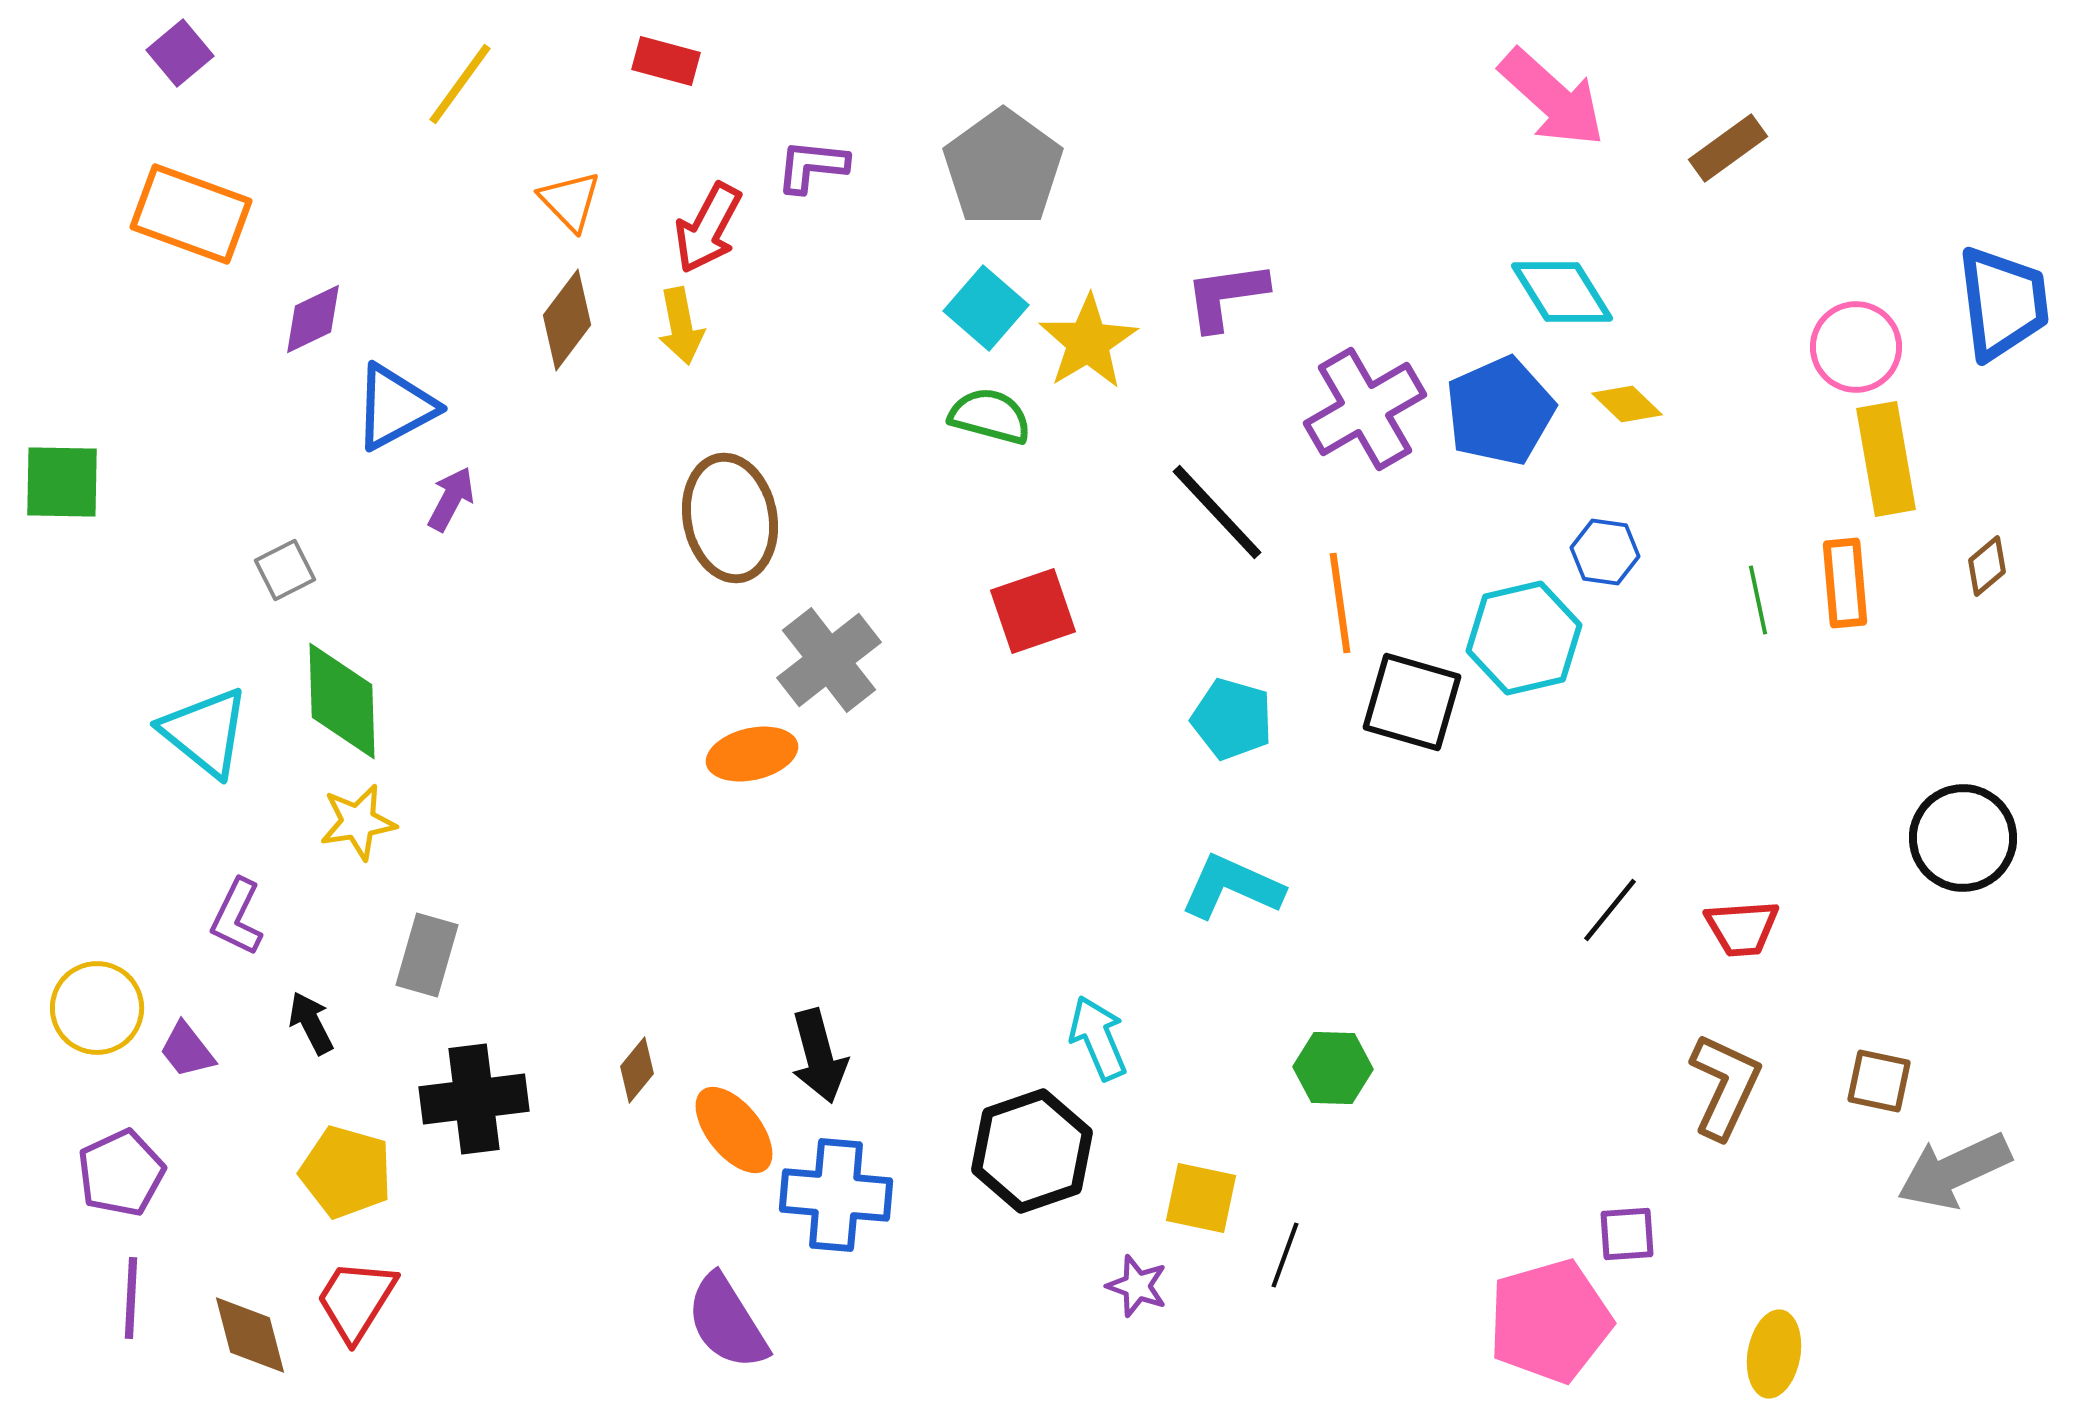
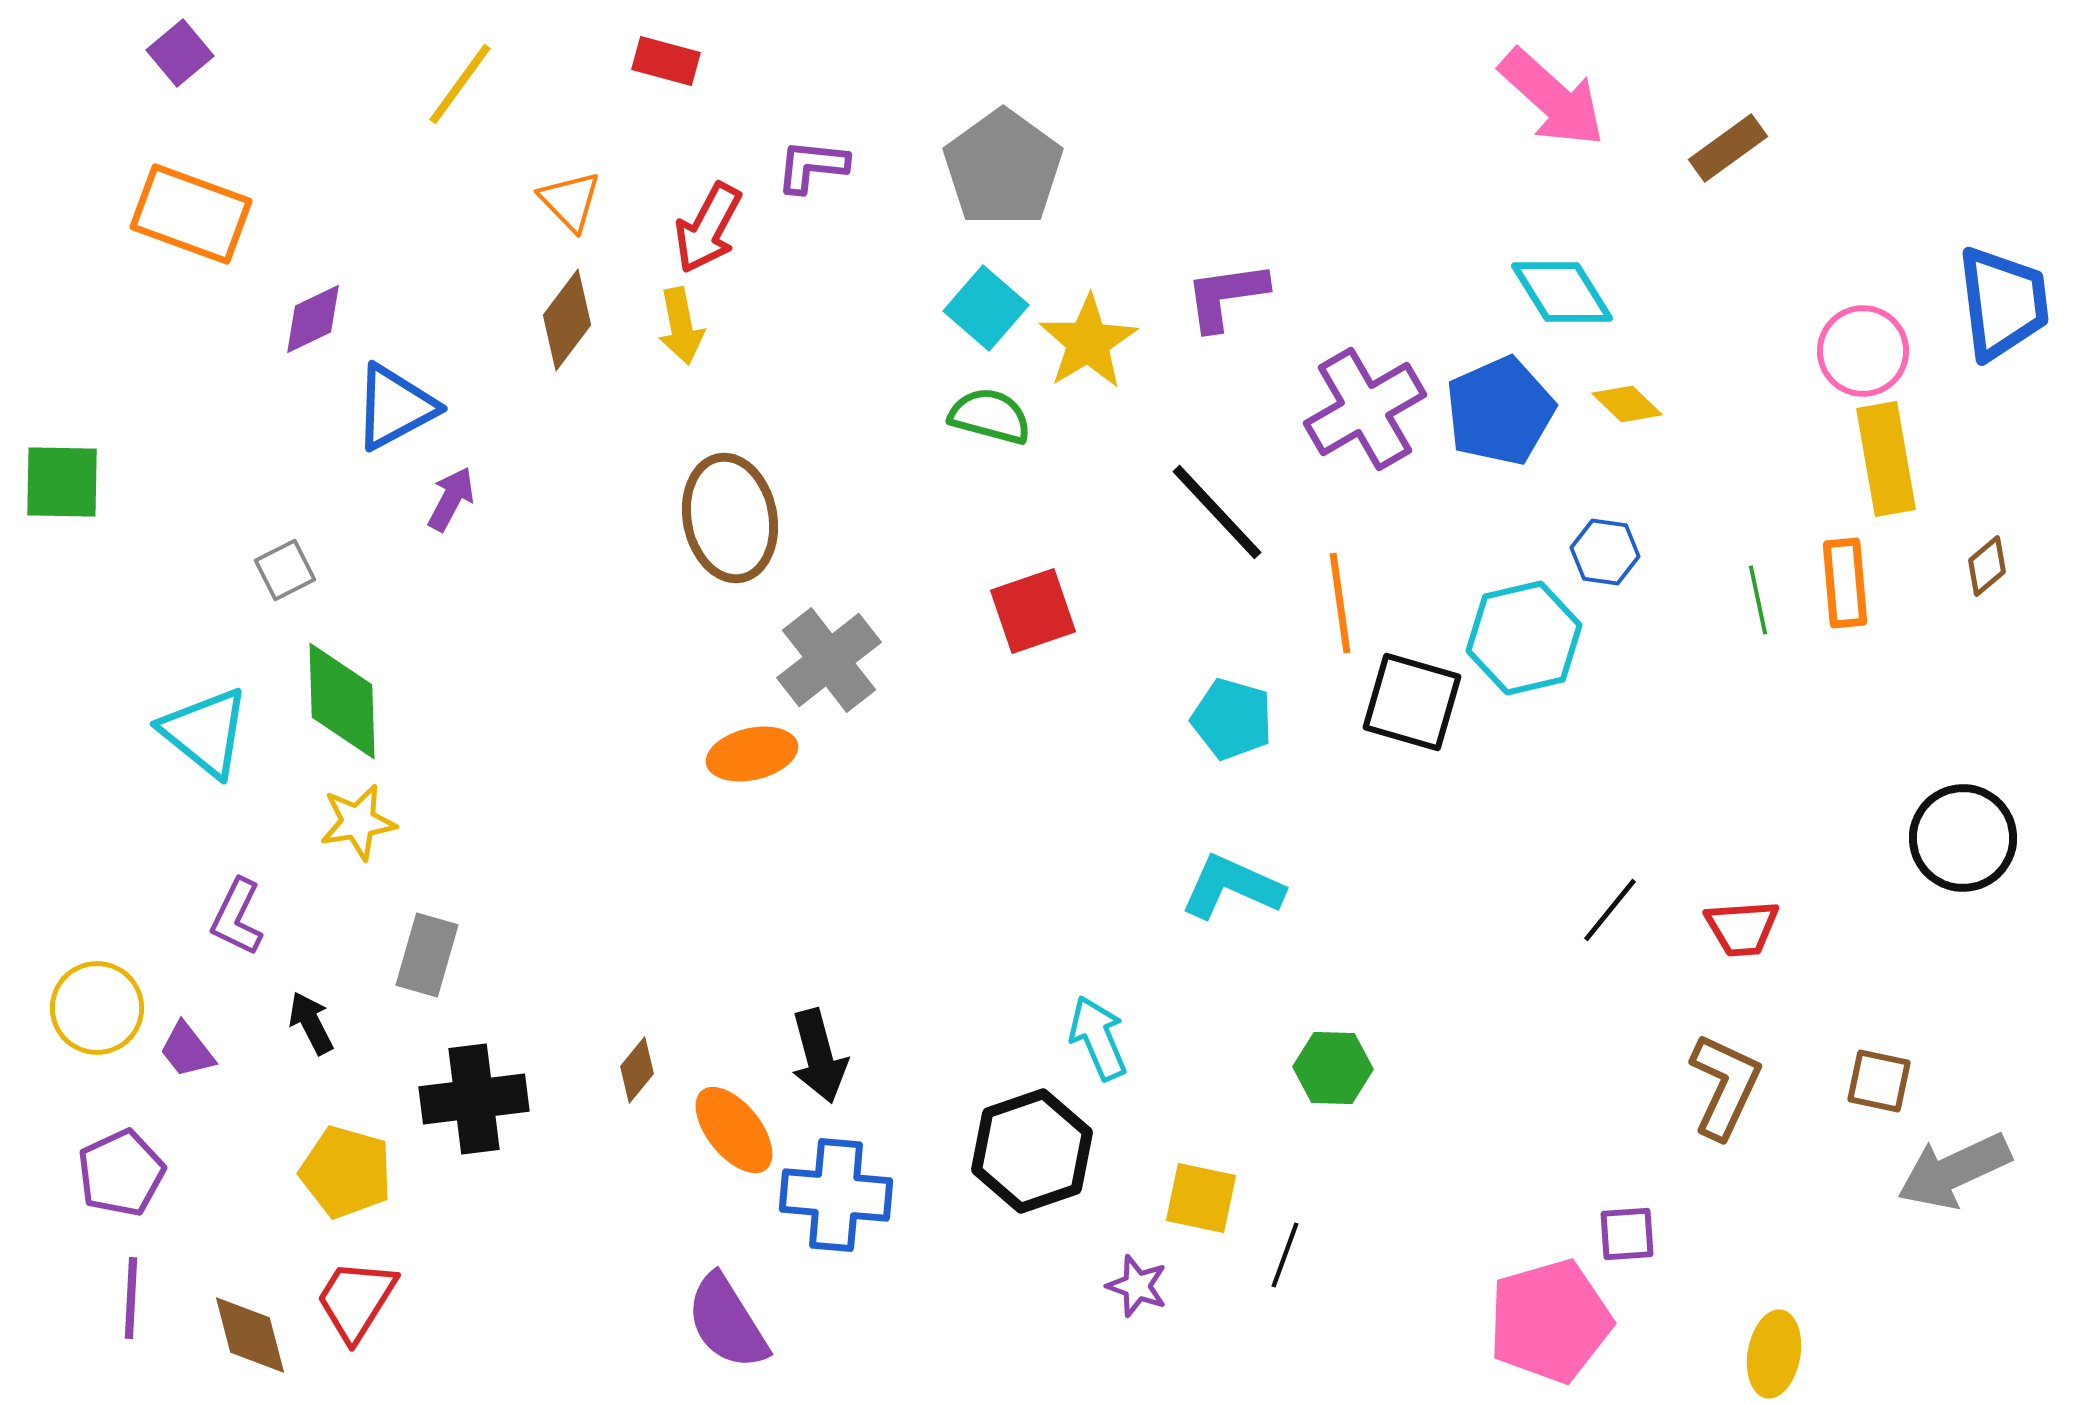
pink circle at (1856, 347): moved 7 px right, 4 px down
